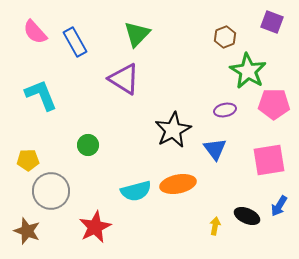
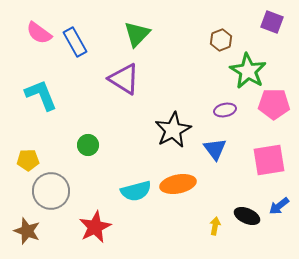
pink semicircle: moved 4 px right, 1 px down; rotated 12 degrees counterclockwise
brown hexagon: moved 4 px left, 3 px down
blue arrow: rotated 20 degrees clockwise
